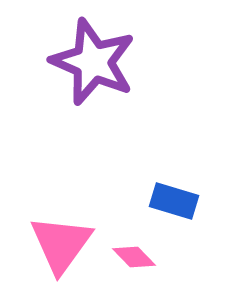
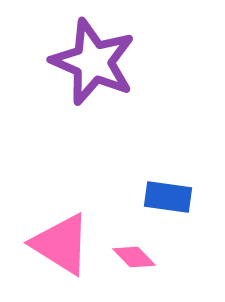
blue rectangle: moved 6 px left, 4 px up; rotated 9 degrees counterclockwise
pink triangle: rotated 34 degrees counterclockwise
